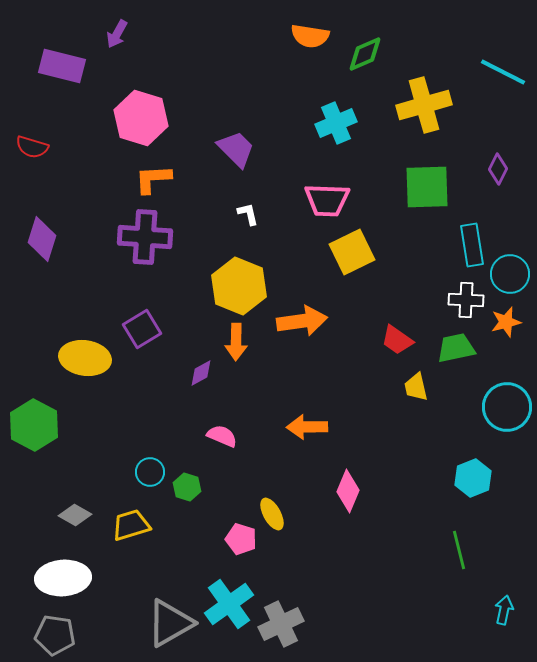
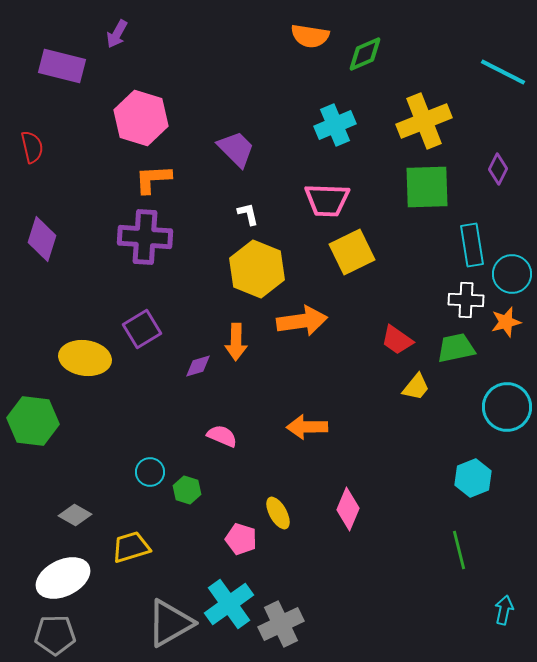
yellow cross at (424, 105): moved 16 px down; rotated 6 degrees counterclockwise
cyan cross at (336, 123): moved 1 px left, 2 px down
red semicircle at (32, 147): rotated 120 degrees counterclockwise
cyan circle at (510, 274): moved 2 px right
yellow hexagon at (239, 286): moved 18 px right, 17 px up
purple diamond at (201, 373): moved 3 px left, 7 px up; rotated 12 degrees clockwise
yellow trapezoid at (416, 387): rotated 128 degrees counterclockwise
green hexagon at (34, 425): moved 1 px left, 4 px up; rotated 21 degrees counterclockwise
green hexagon at (187, 487): moved 3 px down
pink diamond at (348, 491): moved 18 px down
yellow ellipse at (272, 514): moved 6 px right, 1 px up
yellow trapezoid at (131, 525): moved 22 px down
white ellipse at (63, 578): rotated 22 degrees counterclockwise
gray pentagon at (55, 635): rotated 9 degrees counterclockwise
